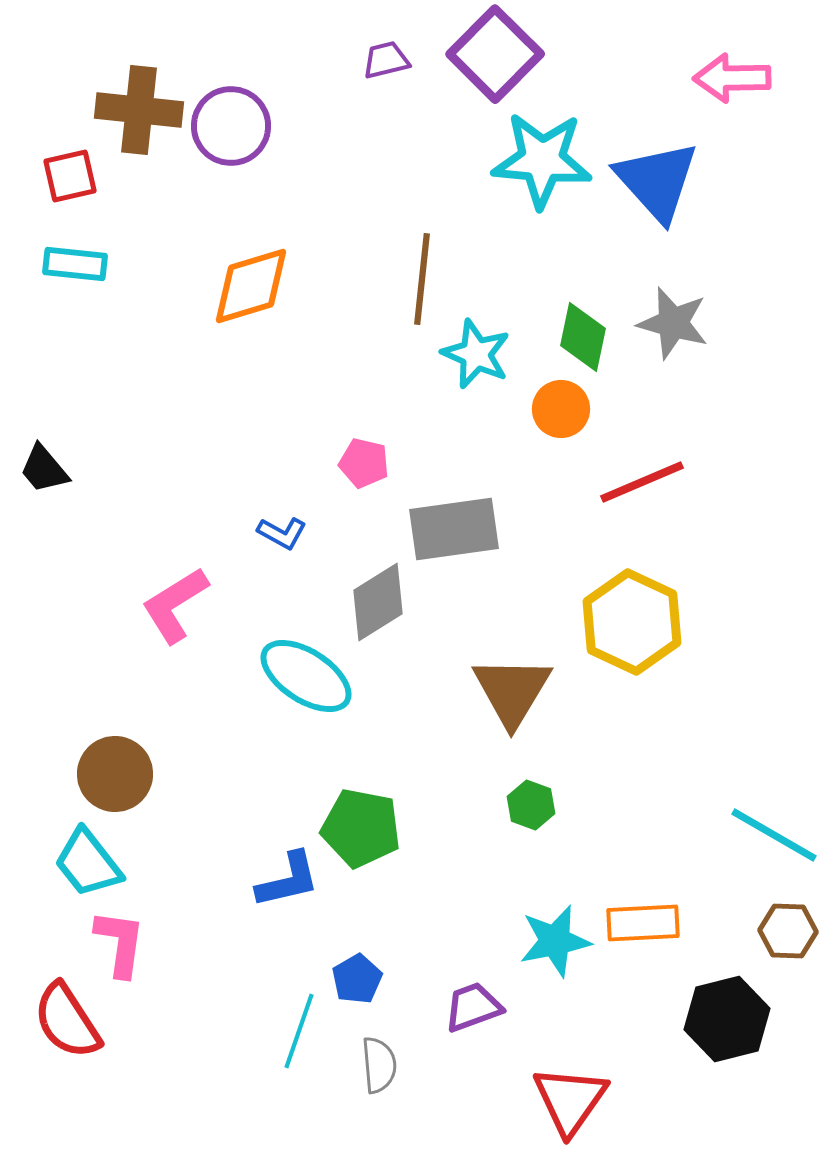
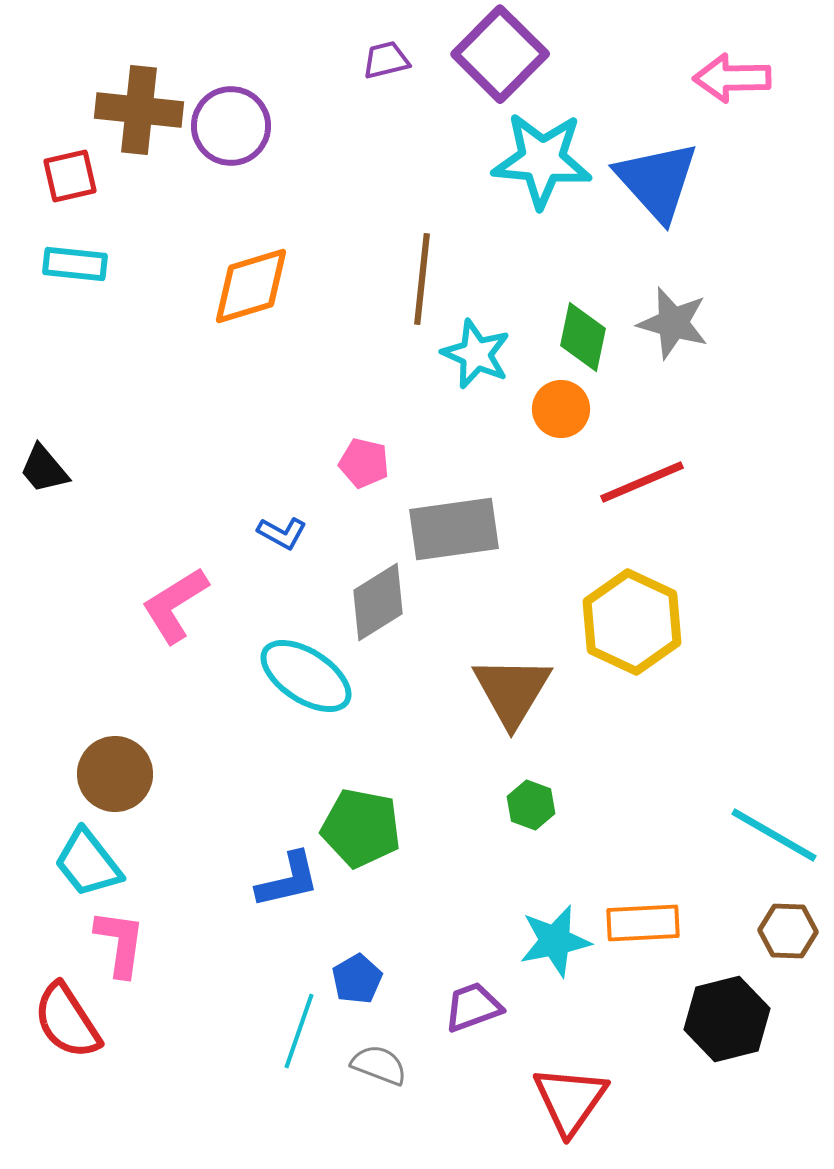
purple square at (495, 54): moved 5 px right
gray semicircle at (379, 1065): rotated 64 degrees counterclockwise
